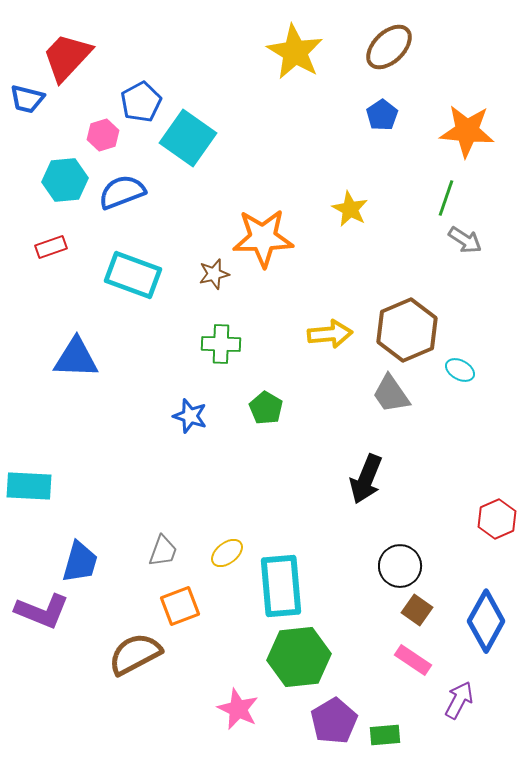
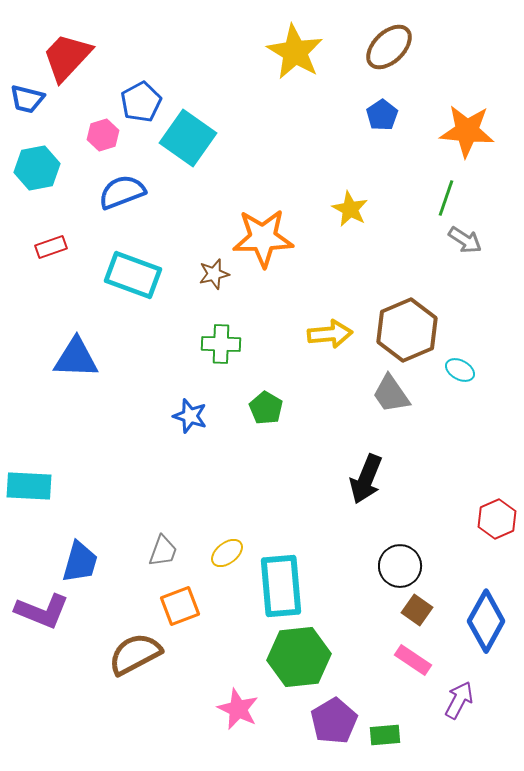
cyan hexagon at (65, 180): moved 28 px left, 12 px up; rotated 6 degrees counterclockwise
